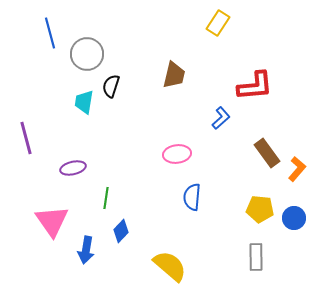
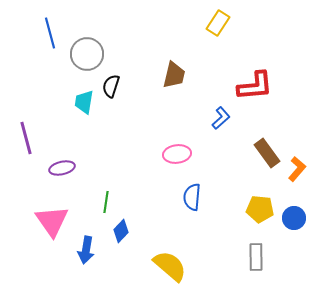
purple ellipse: moved 11 px left
green line: moved 4 px down
